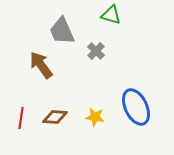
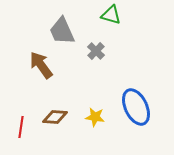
red line: moved 9 px down
